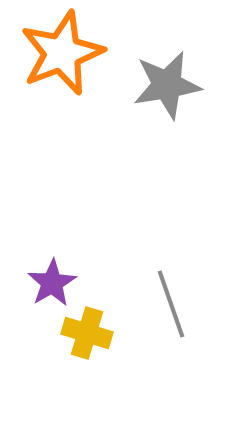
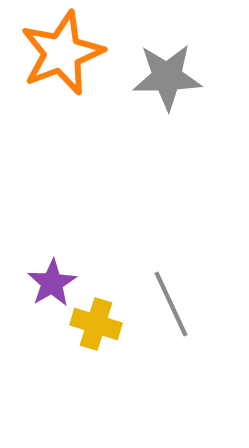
gray star: moved 8 px up; rotated 8 degrees clockwise
gray line: rotated 6 degrees counterclockwise
yellow cross: moved 9 px right, 9 px up
